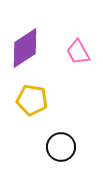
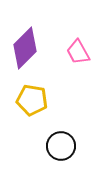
purple diamond: rotated 12 degrees counterclockwise
black circle: moved 1 px up
